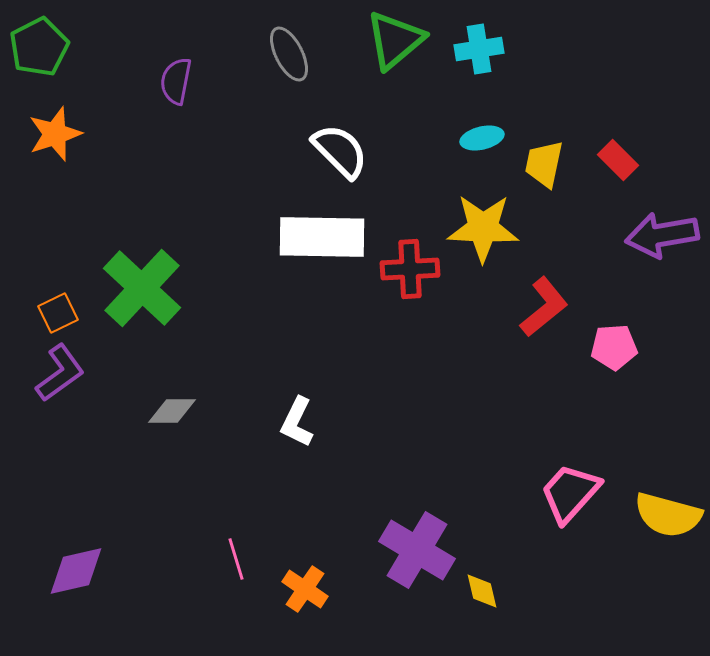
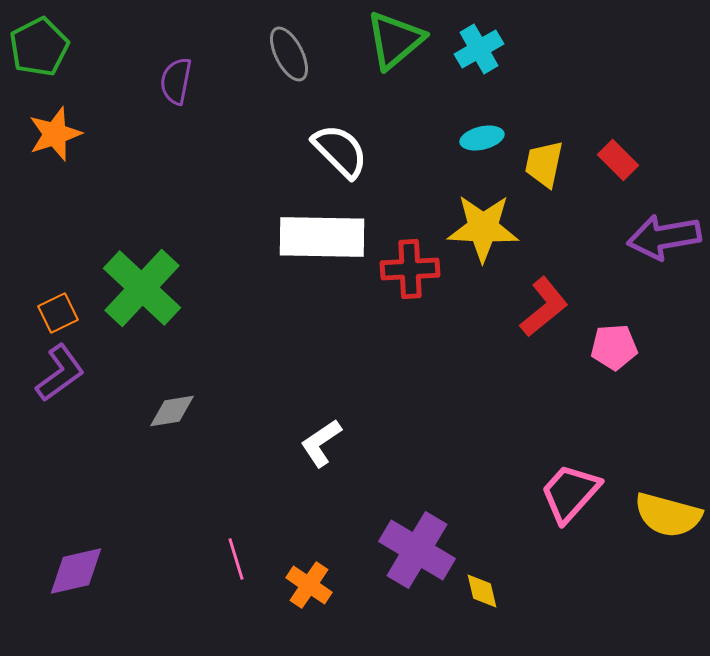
cyan cross: rotated 21 degrees counterclockwise
purple arrow: moved 2 px right, 2 px down
gray diamond: rotated 9 degrees counterclockwise
white L-shape: moved 24 px right, 21 px down; rotated 30 degrees clockwise
orange cross: moved 4 px right, 4 px up
